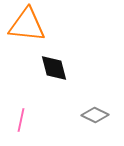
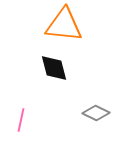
orange triangle: moved 37 px right
gray diamond: moved 1 px right, 2 px up
